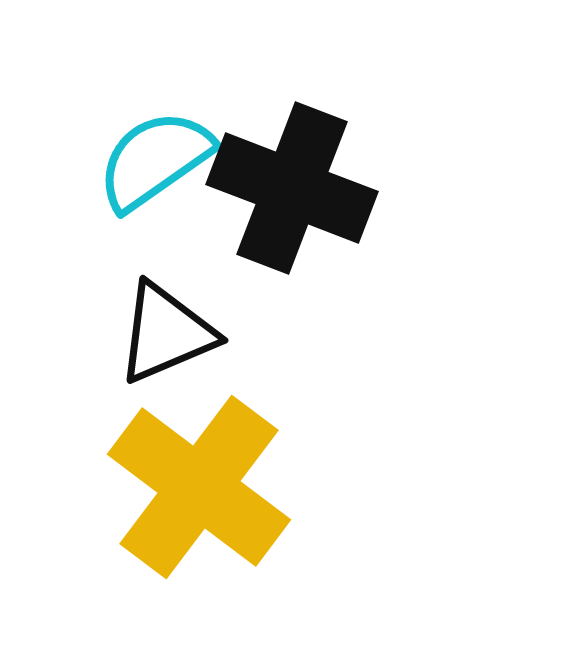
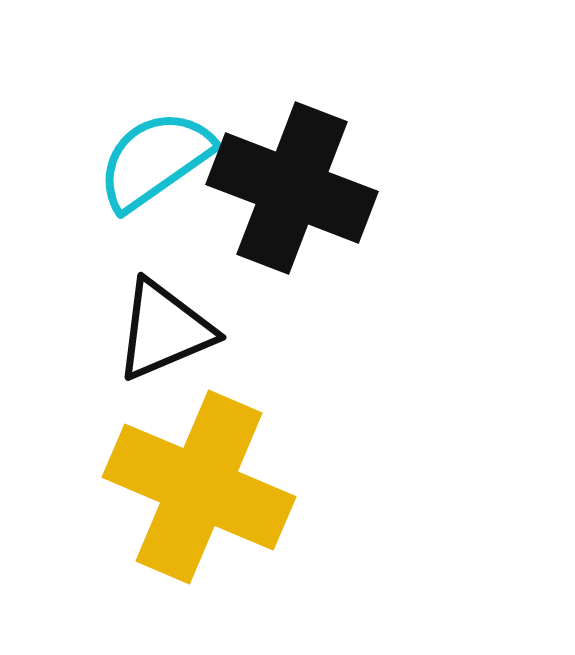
black triangle: moved 2 px left, 3 px up
yellow cross: rotated 14 degrees counterclockwise
